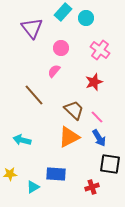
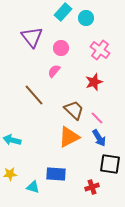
purple triangle: moved 9 px down
pink line: moved 1 px down
cyan arrow: moved 10 px left
cyan triangle: rotated 48 degrees clockwise
